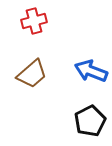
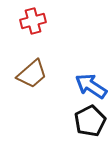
red cross: moved 1 px left
blue arrow: moved 15 px down; rotated 12 degrees clockwise
